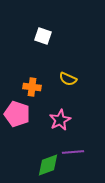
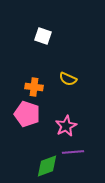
orange cross: moved 2 px right
pink pentagon: moved 10 px right
pink star: moved 6 px right, 6 px down
green diamond: moved 1 px left, 1 px down
